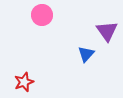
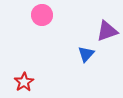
purple triangle: rotated 45 degrees clockwise
red star: rotated 12 degrees counterclockwise
